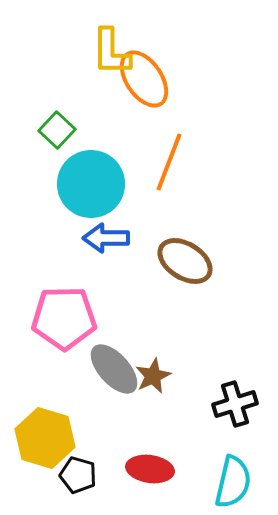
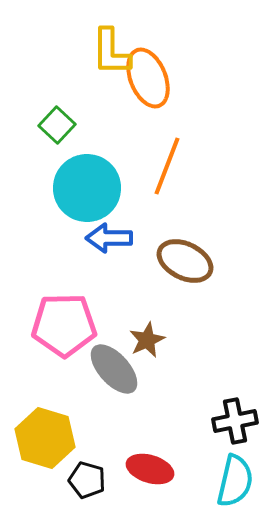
orange ellipse: moved 4 px right, 1 px up; rotated 12 degrees clockwise
green square: moved 5 px up
orange line: moved 2 px left, 4 px down
cyan circle: moved 4 px left, 4 px down
blue arrow: moved 3 px right
brown ellipse: rotated 6 degrees counterclockwise
pink pentagon: moved 7 px down
brown star: moved 6 px left, 36 px up
black cross: moved 17 px down; rotated 6 degrees clockwise
red ellipse: rotated 9 degrees clockwise
black pentagon: moved 9 px right, 5 px down
cyan semicircle: moved 2 px right, 1 px up
